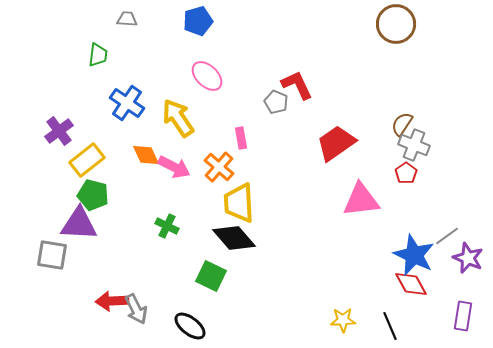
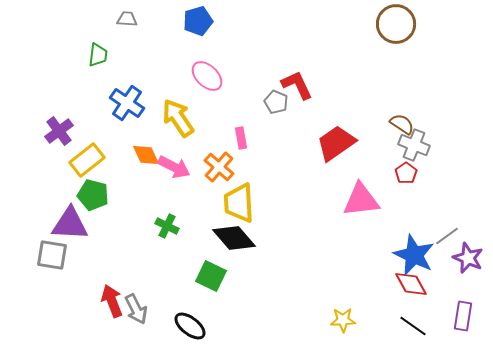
brown semicircle: rotated 90 degrees clockwise
purple triangle: moved 9 px left
red arrow: rotated 72 degrees clockwise
black line: moved 23 px right; rotated 32 degrees counterclockwise
